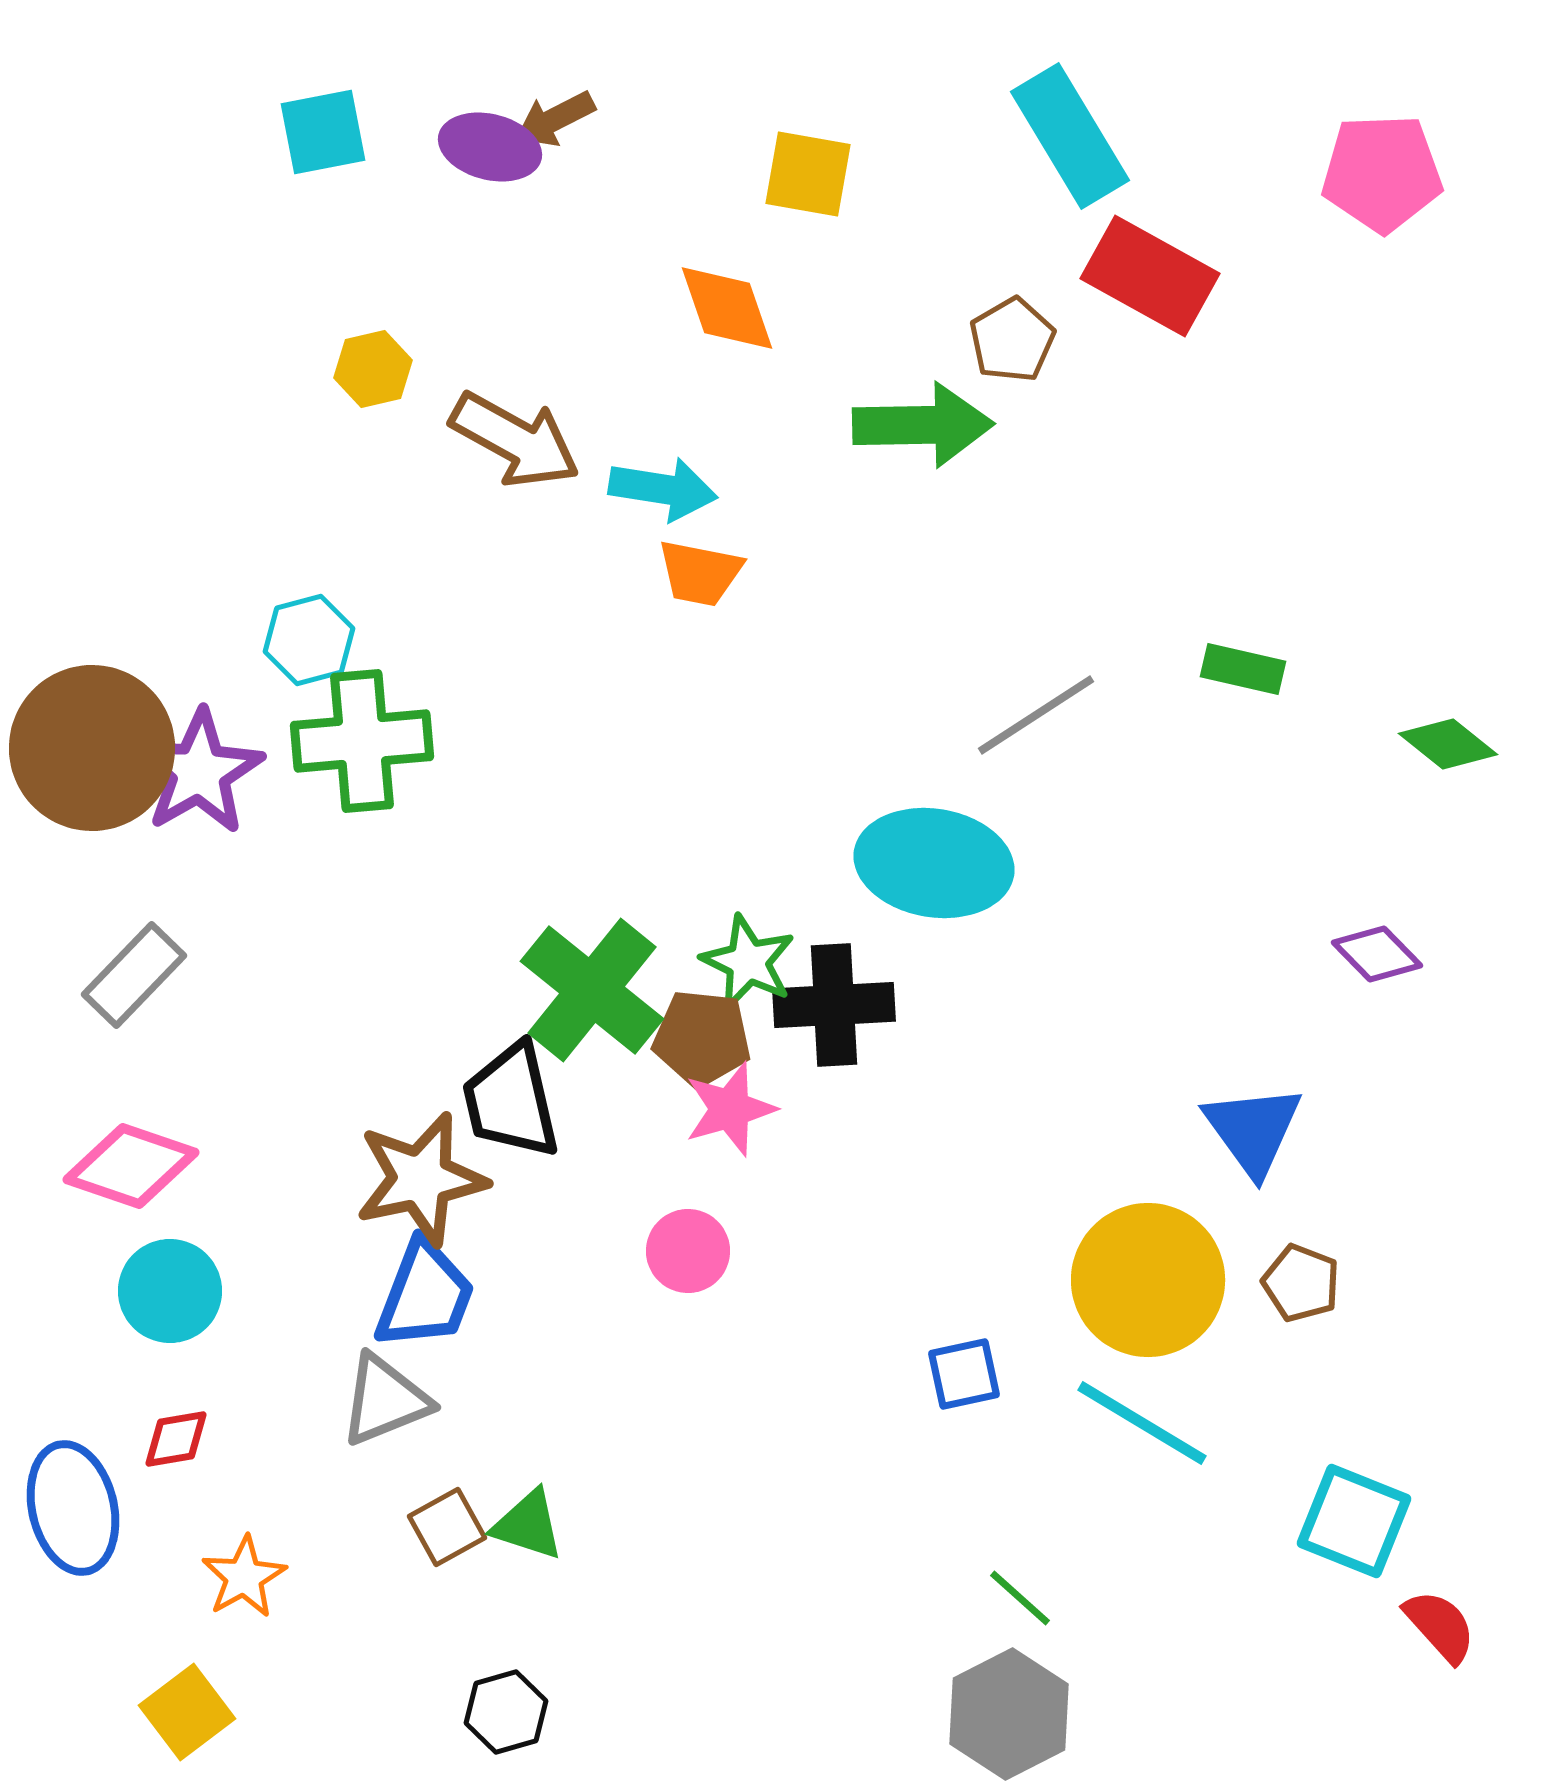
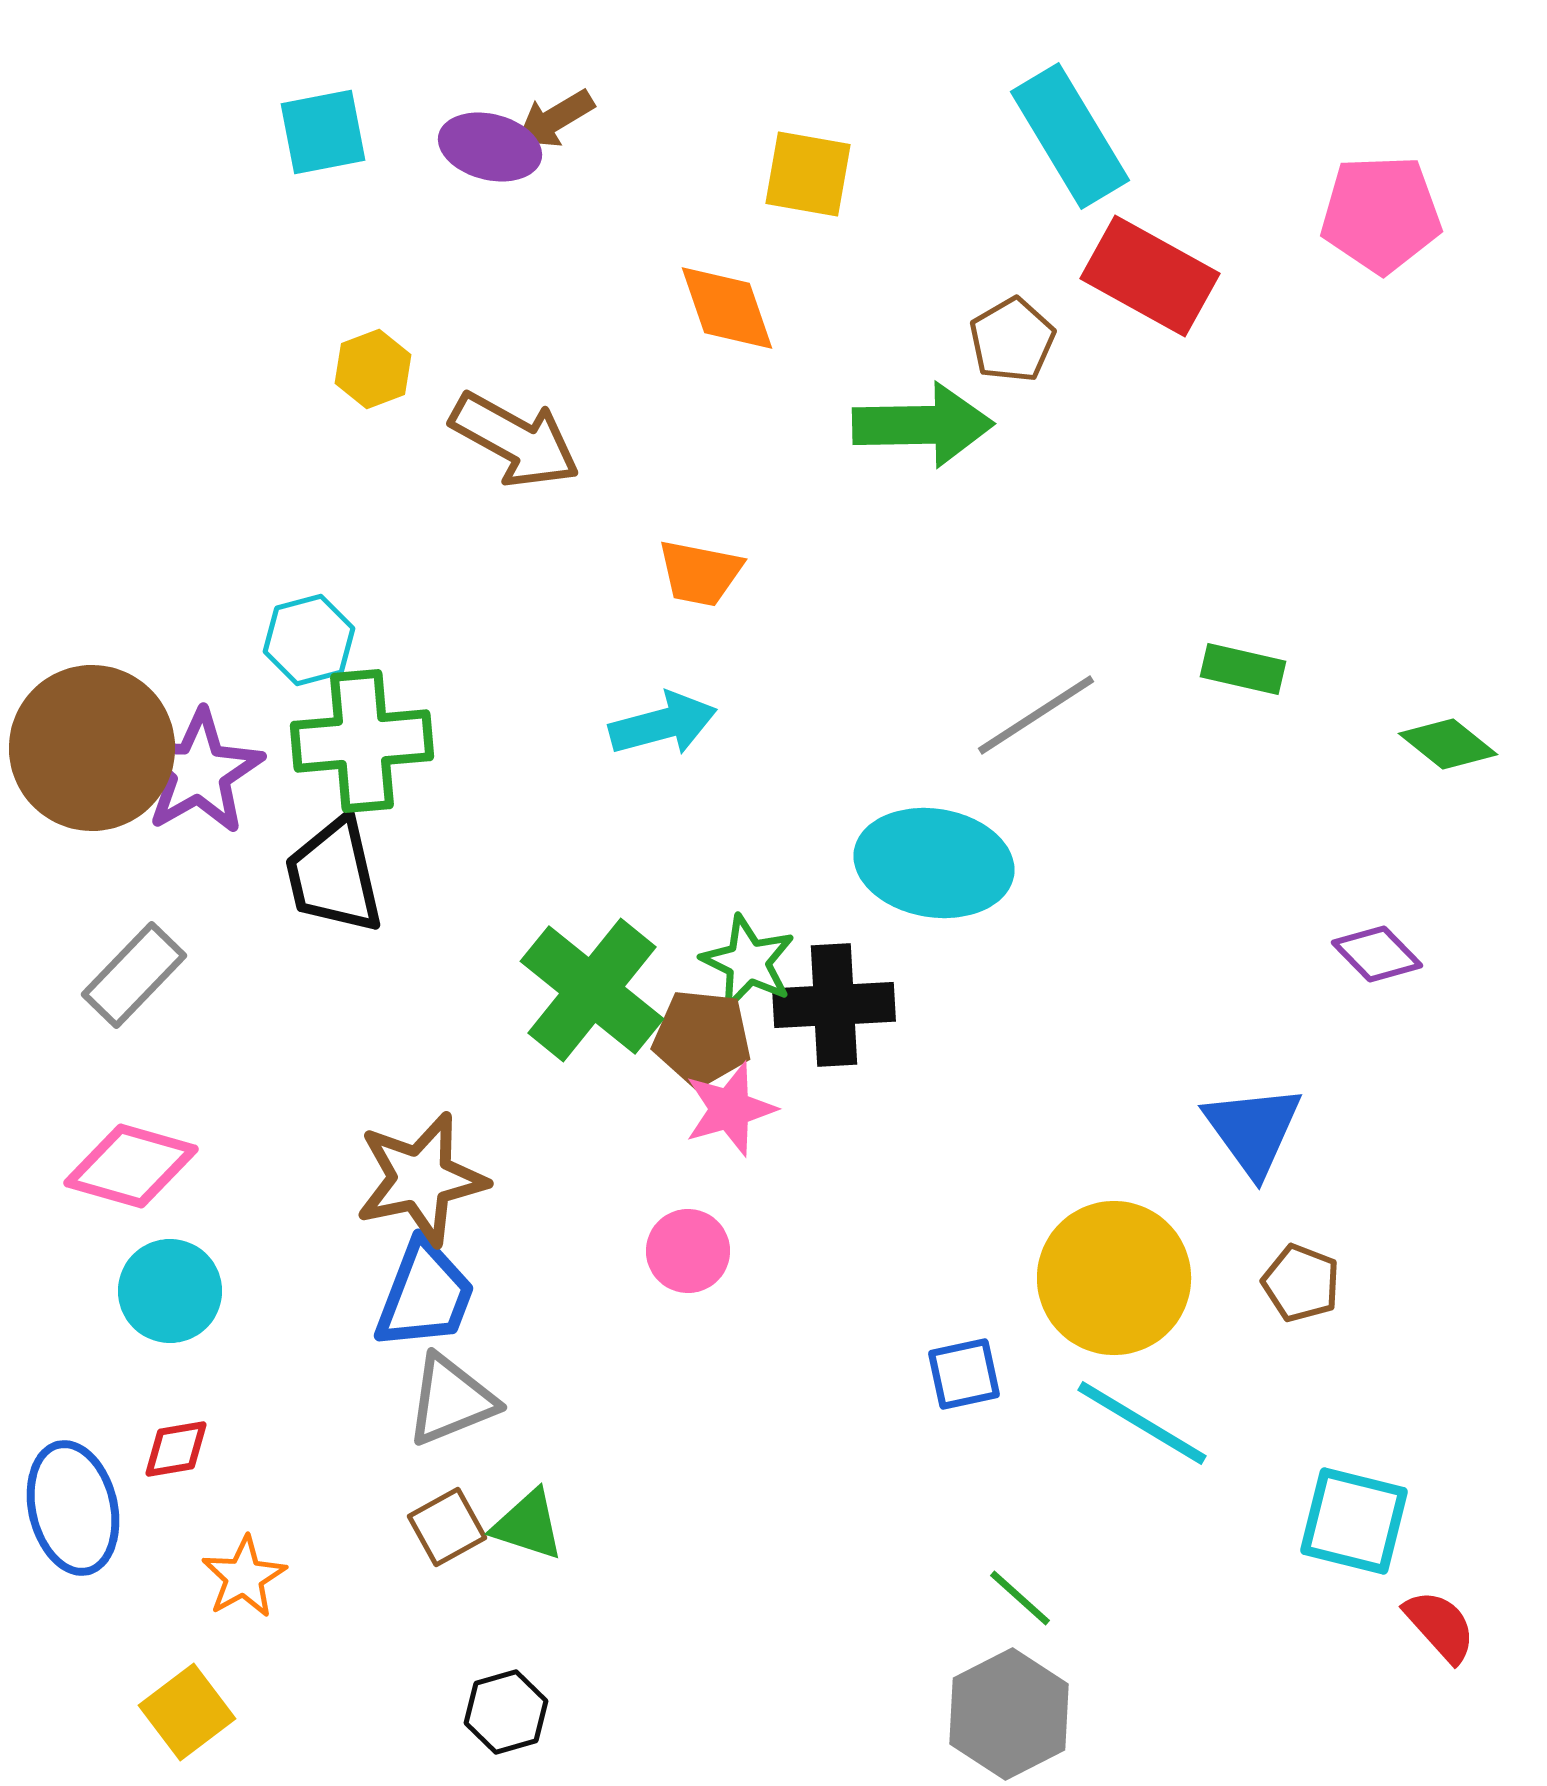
brown arrow at (555, 119): rotated 4 degrees counterclockwise
pink pentagon at (1382, 173): moved 1 px left, 41 px down
yellow hexagon at (373, 369): rotated 8 degrees counterclockwise
cyan arrow at (663, 489): moved 235 px down; rotated 24 degrees counterclockwise
black trapezoid at (511, 1101): moved 177 px left, 225 px up
pink diamond at (131, 1166): rotated 3 degrees counterclockwise
yellow circle at (1148, 1280): moved 34 px left, 2 px up
gray triangle at (385, 1400): moved 66 px right
red diamond at (176, 1439): moved 10 px down
cyan square at (1354, 1521): rotated 8 degrees counterclockwise
